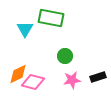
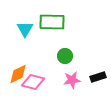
green rectangle: moved 1 px right, 4 px down; rotated 10 degrees counterclockwise
